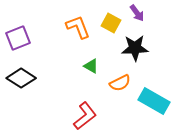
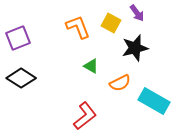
black star: rotated 12 degrees counterclockwise
